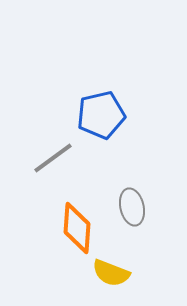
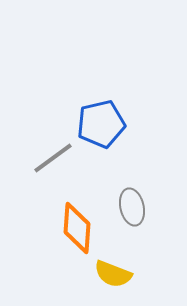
blue pentagon: moved 9 px down
yellow semicircle: moved 2 px right, 1 px down
